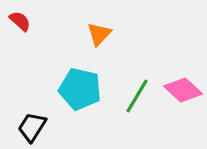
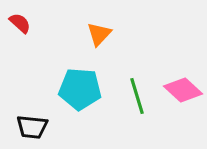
red semicircle: moved 2 px down
cyan pentagon: rotated 9 degrees counterclockwise
green line: rotated 48 degrees counterclockwise
black trapezoid: rotated 116 degrees counterclockwise
